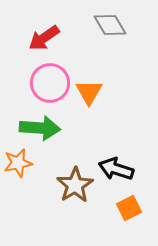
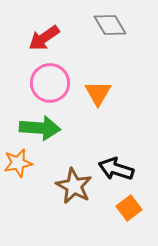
orange triangle: moved 9 px right, 1 px down
brown star: moved 1 px left, 1 px down; rotated 12 degrees counterclockwise
orange square: rotated 10 degrees counterclockwise
